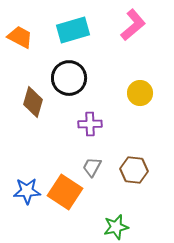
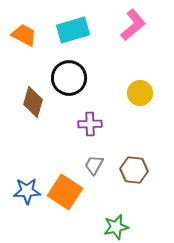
orange trapezoid: moved 4 px right, 2 px up
gray trapezoid: moved 2 px right, 2 px up
